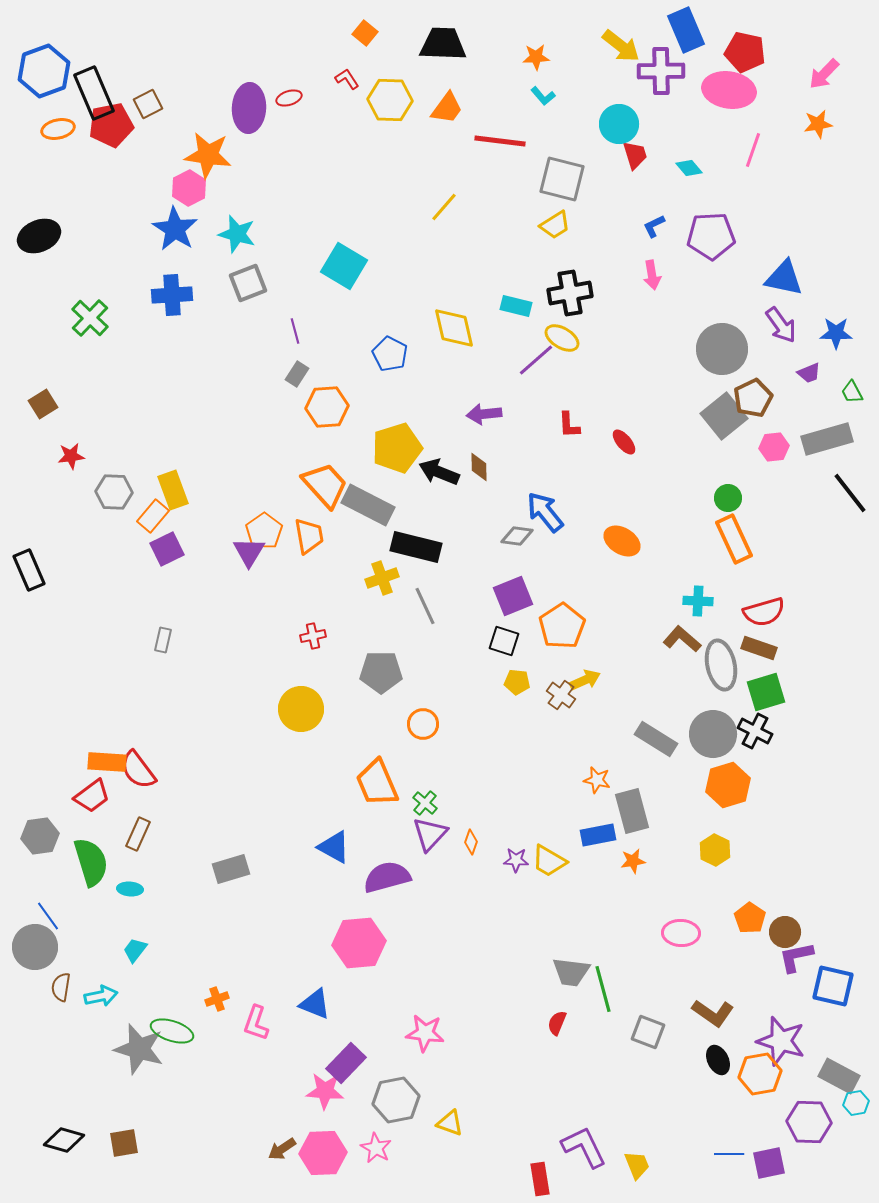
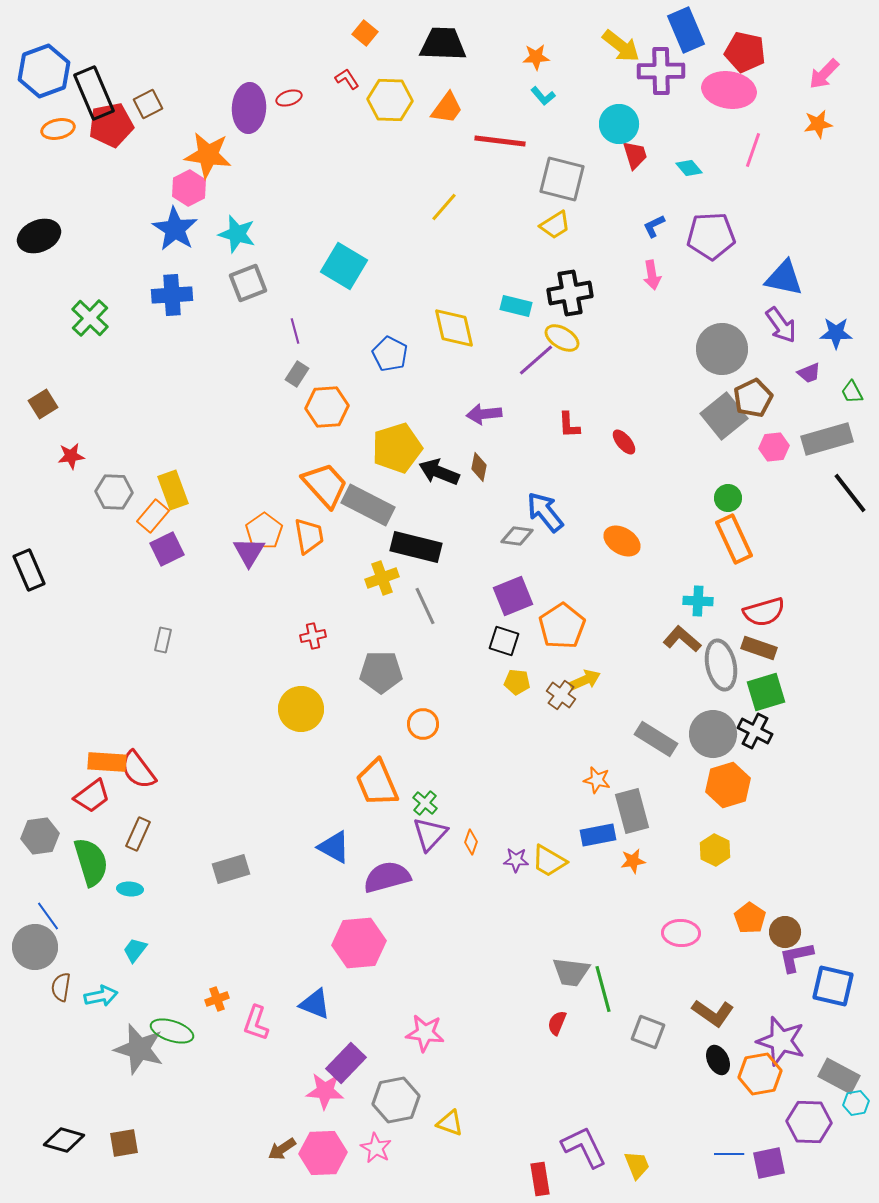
brown diamond at (479, 467): rotated 12 degrees clockwise
